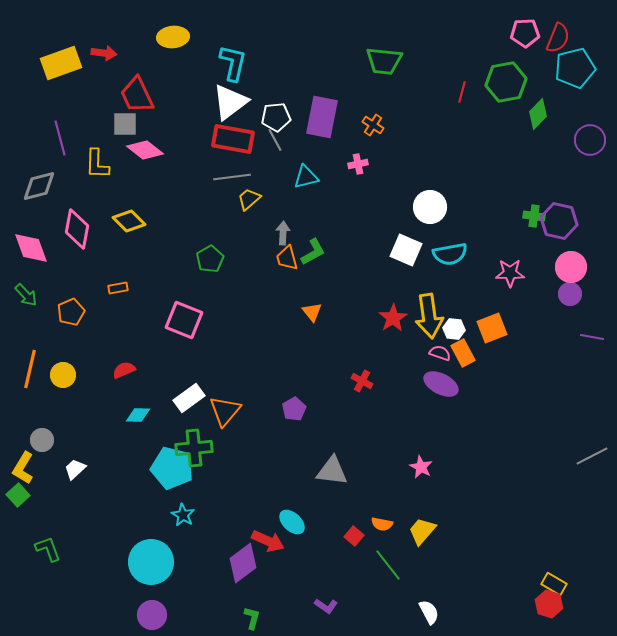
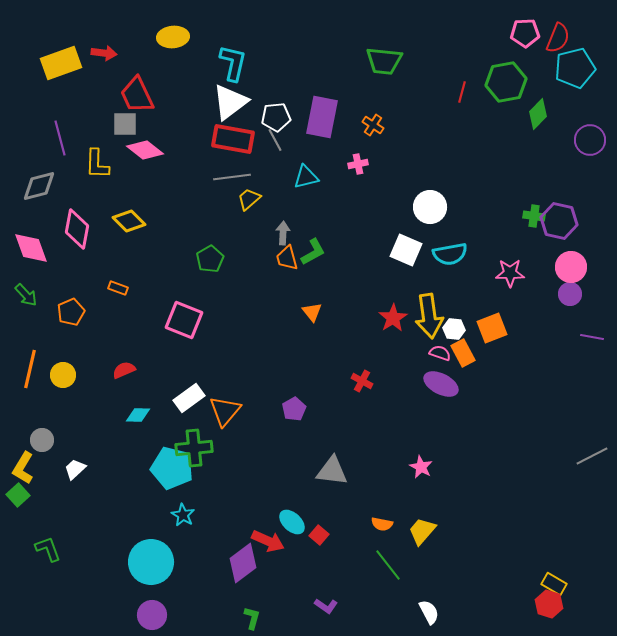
orange rectangle at (118, 288): rotated 30 degrees clockwise
red square at (354, 536): moved 35 px left, 1 px up
